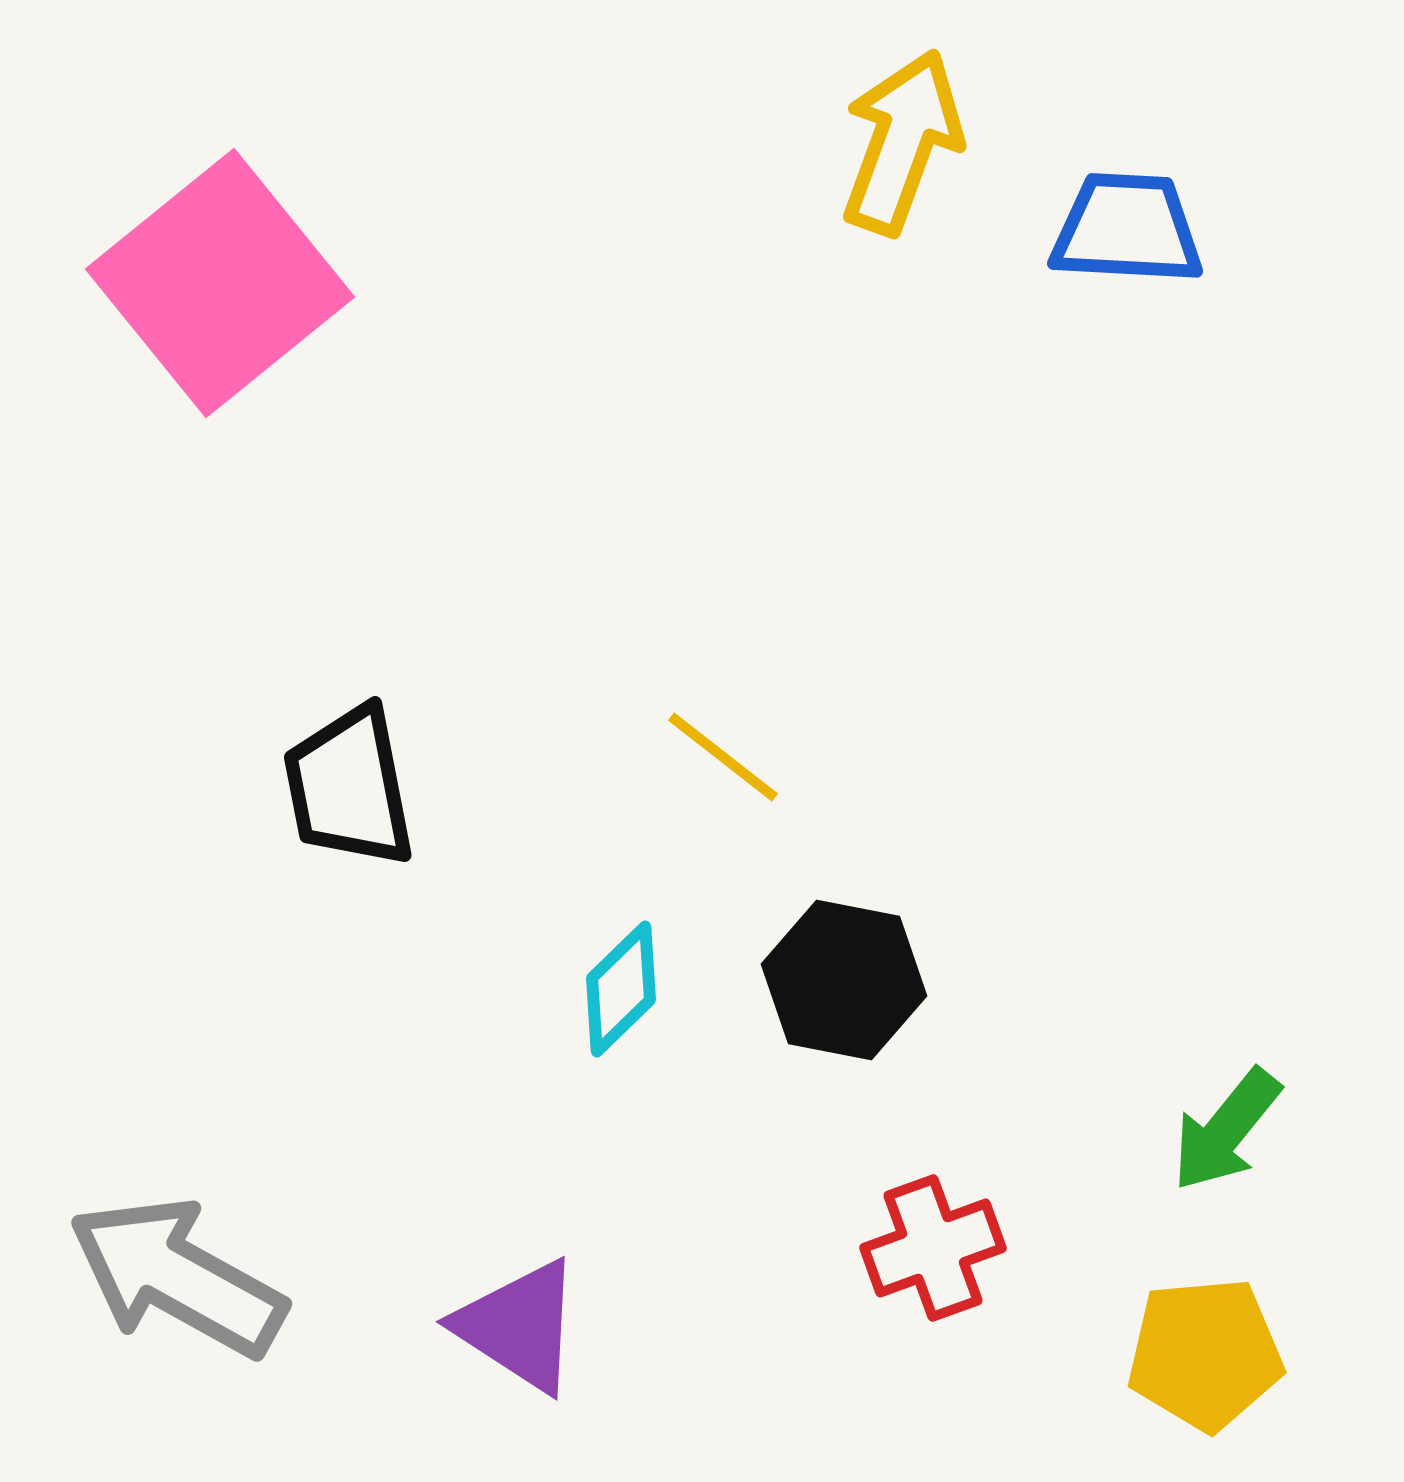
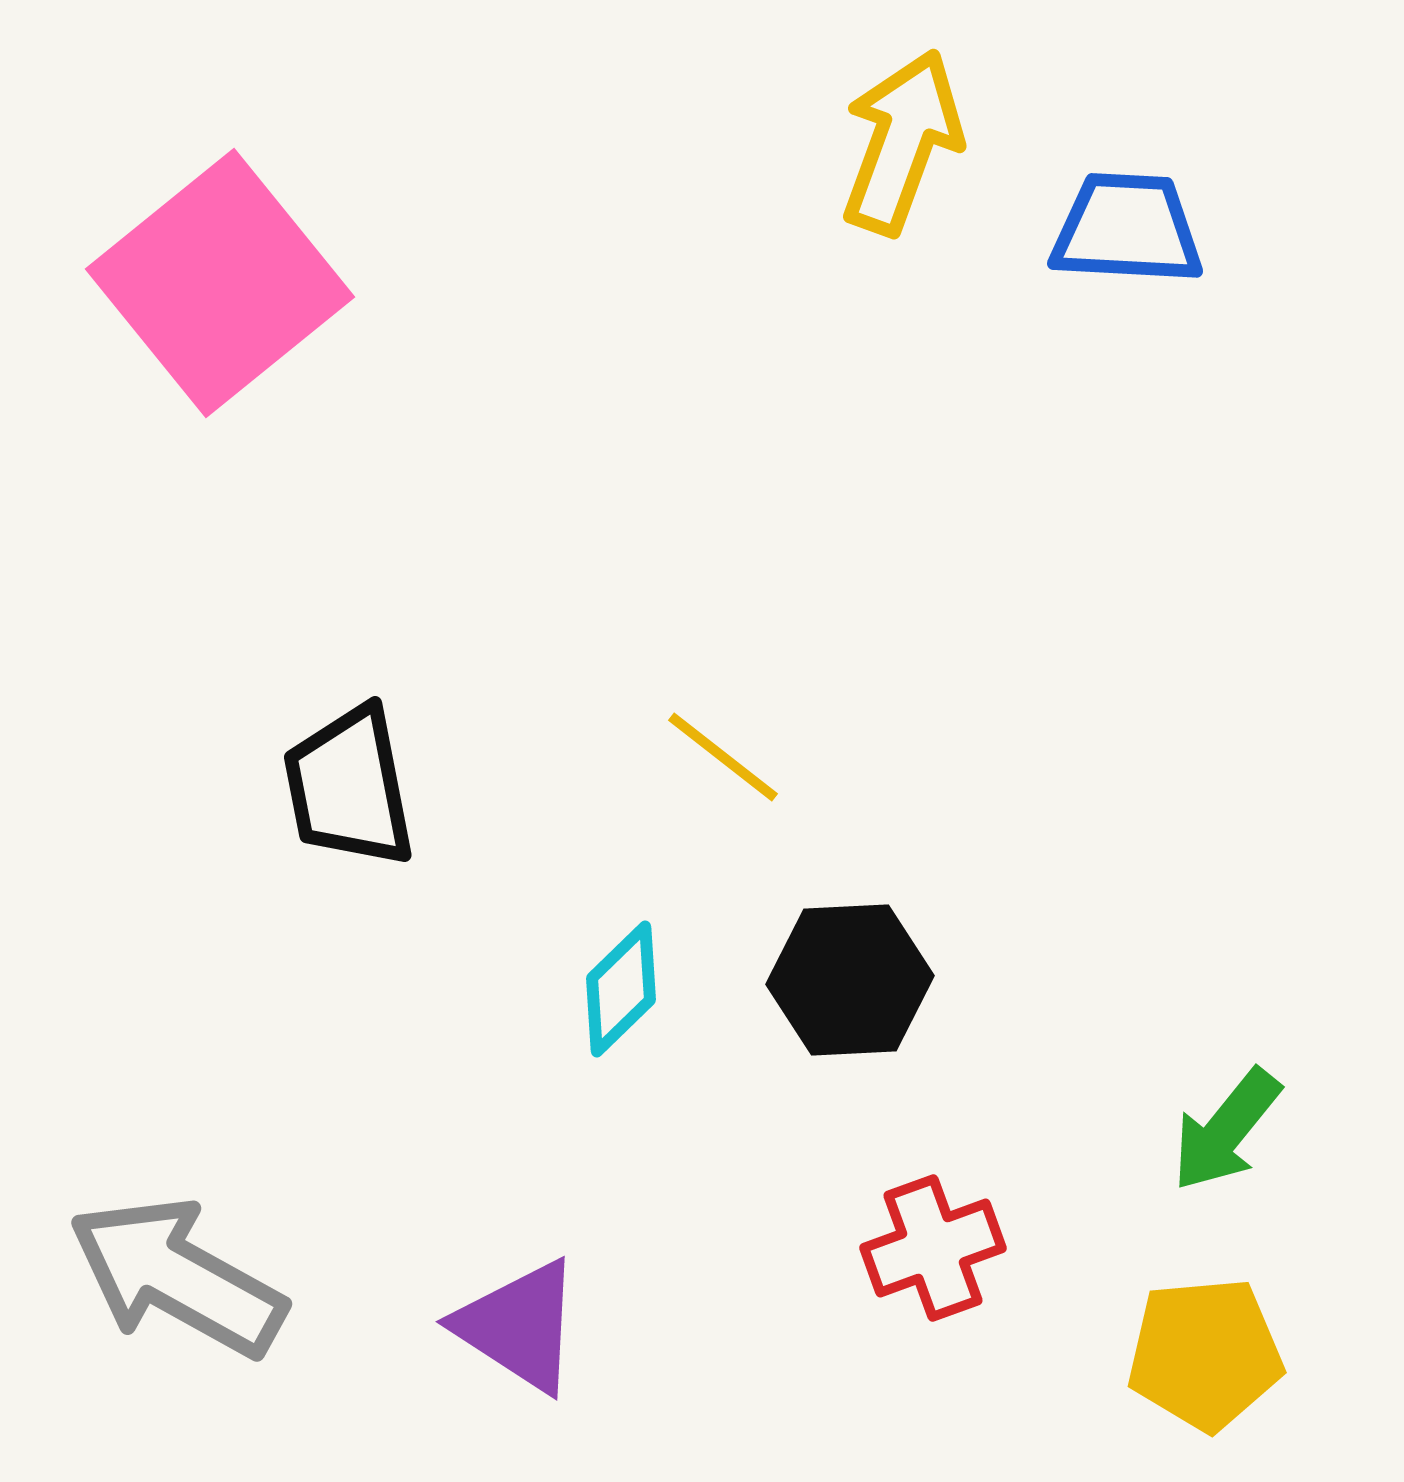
black hexagon: moved 6 px right; rotated 14 degrees counterclockwise
